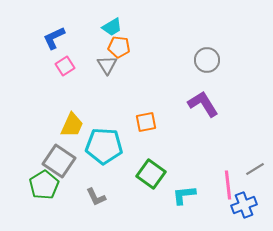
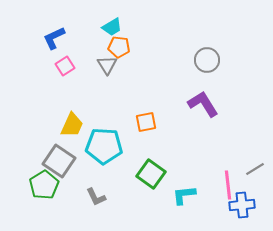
blue cross: moved 2 px left; rotated 15 degrees clockwise
